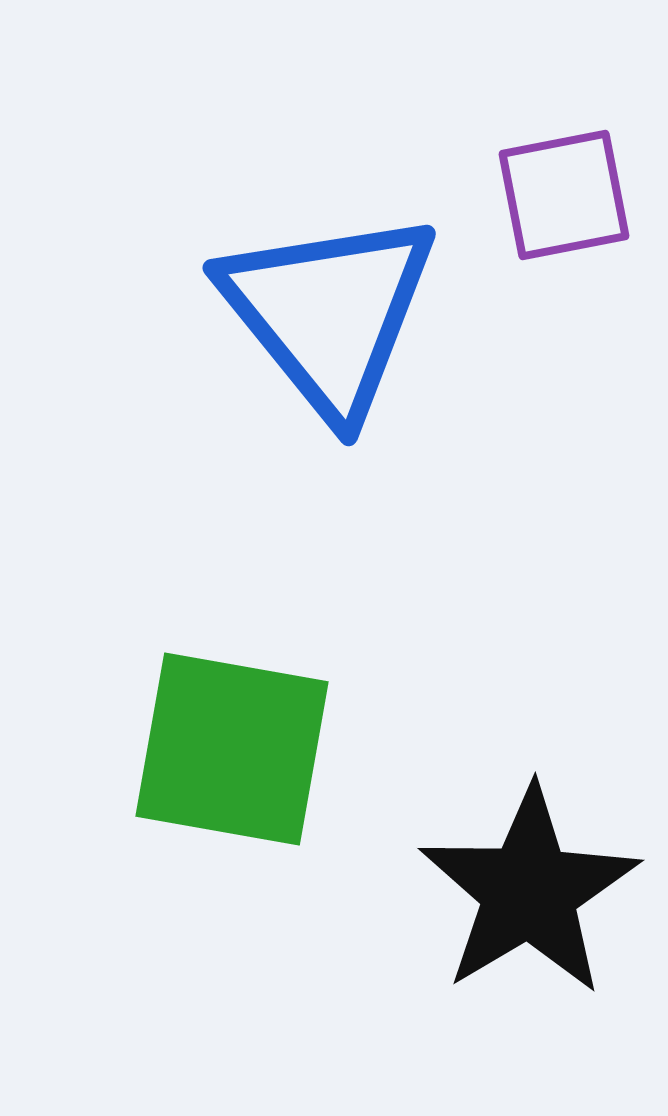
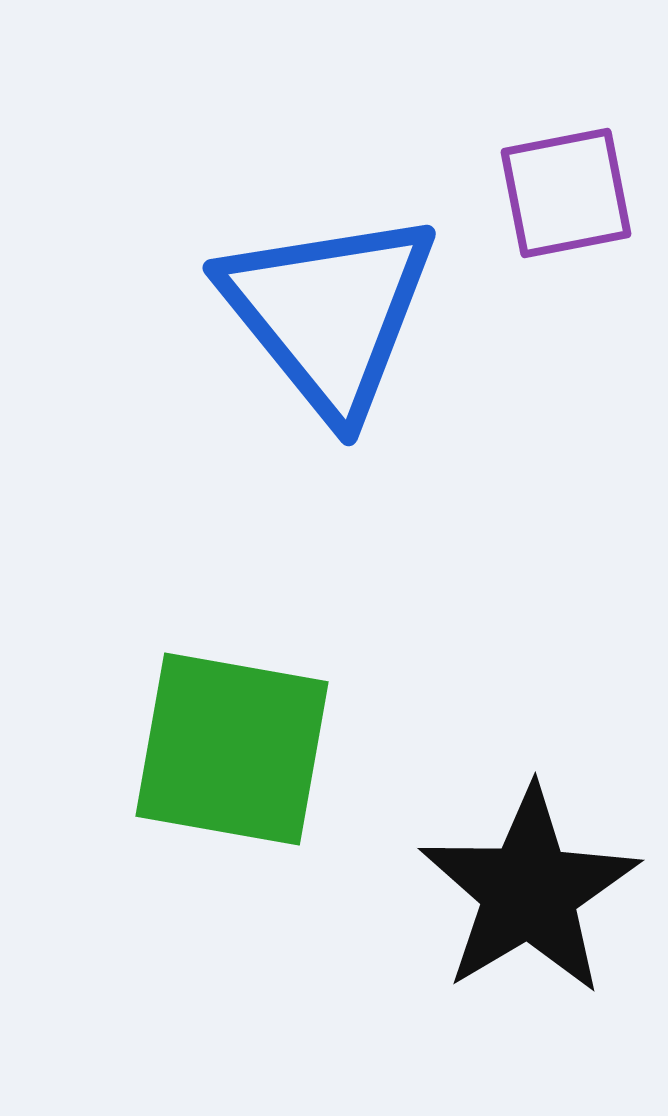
purple square: moved 2 px right, 2 px up
